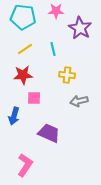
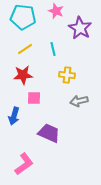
pink star: rotated 21 degrees clockwise
pink L-shape: moved 1 px left, 1 px up; rotated 20 degrees clockwise
